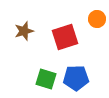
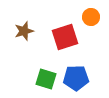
orange circle: moved 6 px left, 2 px up
